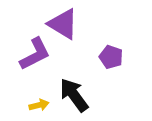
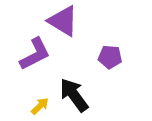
purple triangle: moved 3 px up
purple pentagon: moved 1 px left; rotated 15 degrees counterclockwise
yellow arrow: moved 1 px right, 1 px down; rotated 30 degrees counterclockwise
